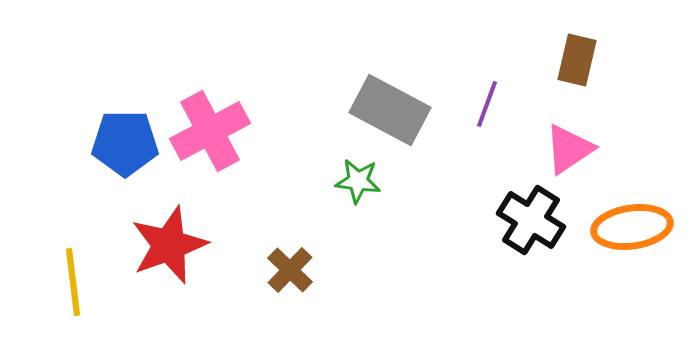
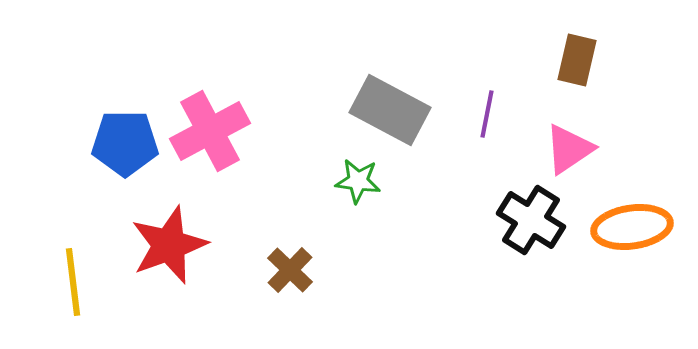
purple line: moved 10 px down; rotated 9 degrees counterclockwise
